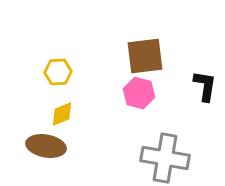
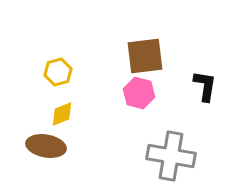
yellow hexagon: rotated 12 degrees counterclockwise
gray cross: moved 6 px right, 2 px up
